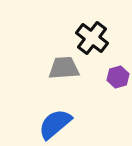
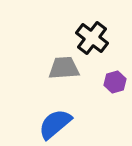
purple hexagon: moved 3 px left, 5 px down
